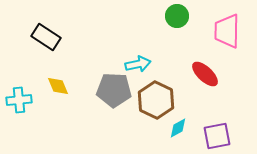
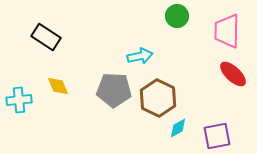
cyan arrow: moved 2 px right, 8 px up
red ellipse: moved 28 px right
brown hexagon: moved 2 px right, 2 px up
